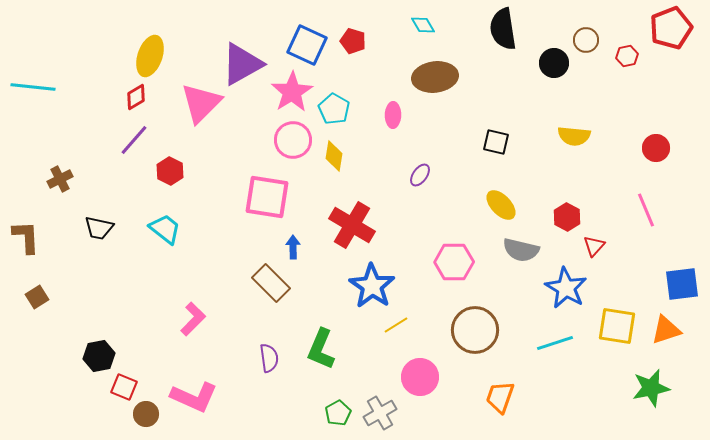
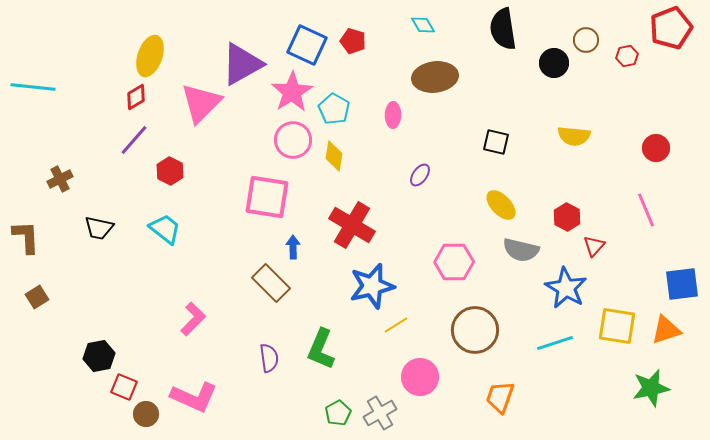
blue star at (372, 286): rotated 24 degrees clockwise
